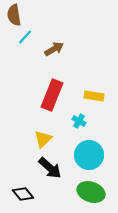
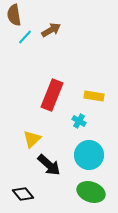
brown arrow: moved 3 px left, 19 px up
yellow triangle: moved 11 px left
black arrow: moved 1 px left, 3 px up
